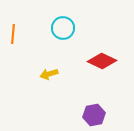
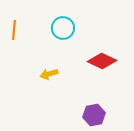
orange line: moved 1 px right, 4 px up
